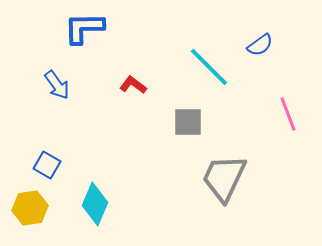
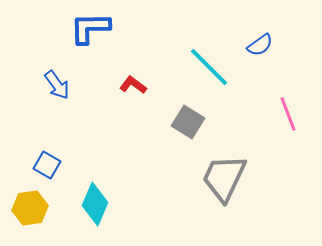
blue L-shape: moved 6 px right
gray square: rotated 32 degrees clockwise
